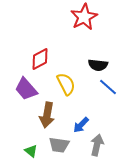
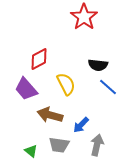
red star: rotated 8 degrees counterclockwise
red diamond: moved 1 px left
brown arrow: moved 3 px right; rotated 95 degrees clockwise
